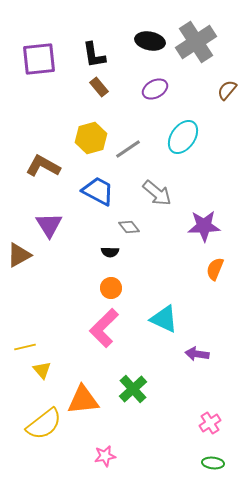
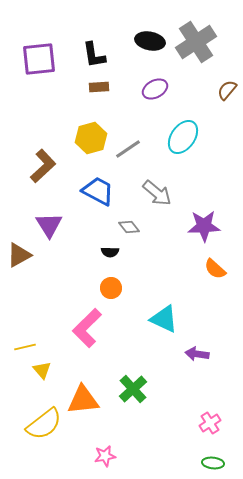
brown rectangle: rotated 54 degrees counterclockwise
brown L-shape: rotated 108 degrees clockwise
orange semicircle: rotated 70 degrees counterclockwise
pink L-shape: moved 17 px left
